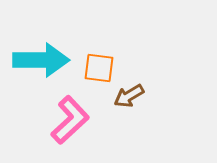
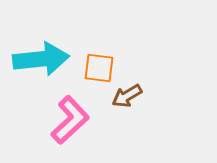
cyan arrow: moved 1 px up; rotated 6 degrees counterclockwise
brown arrow: moved 2 px left
